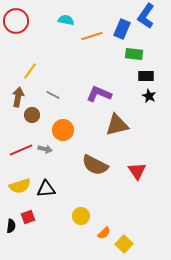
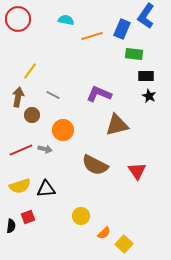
red circle: moved 2 px right, 2 px up
